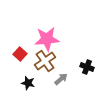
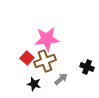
red square: moved 7 px right, 4 px down
brown cross: rotated 15 degrees clockwise
black star: moved 6 px right, 1 px down
